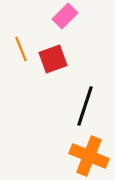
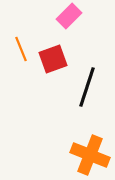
pink rectangle: moved 4 px right
black line: moved 2 px right, 19 px up
orange cross: moved 1 px right, 1 px up
